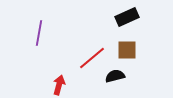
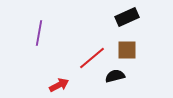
red arrow: rotated 48 degrees clockwise
